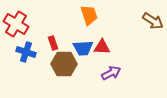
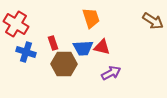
orange trapezoid: moved 2 px right, 3 px down
red triangle: rotated 12 degrees clockwise
